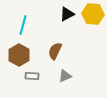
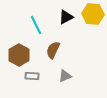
black triangle: moved 1 px left, 3 px down
cyan line: moved 13 px right; rotated 42 degrees counterclockwise
brown semicircle: moved 2 px left, 1 px up
